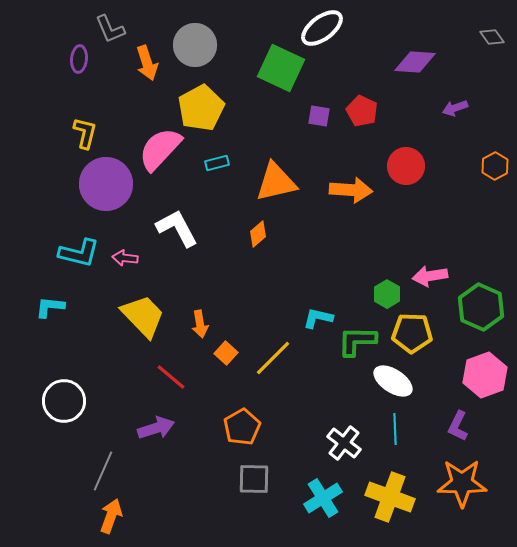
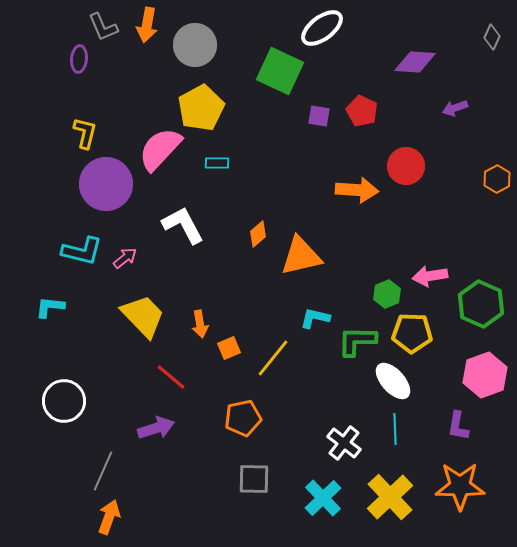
gray L-shape at (110, 29): moved 7 px left, 2 px up
gray diamond at (492, 37): rotated 60 degrees clockwise
orange arrow at (147, 63): moved 38 px up; rotated 28 degrees clockwise
green square at (281, 68): moved 1 px left, 3 px down
cyan rectangle at (217, 163): rotated 15 degrees clockwise
orange hexagon at (495, 166): moved 2 px right, 13 px down
orange triangle at (276, 182): moved 25 px right, 74 px down
orange arrow at (351, 190): moved 6 px right
white L-shape at (177, 228): moved 6 px right, 3 px up
cyan L-shape at (79, 253): moved 3 px right, 2 px up
pink arrow at (125, 258): rotated 135 degrees clockwise
green hexagon at (387, 294): rotated 8 degrees clockwise
green hexagon at (481, 307): moved 3 px up
cyan L-shape at (318, 318): moved 3 px left
orange square at (226, 353): moved 3 px right, 5 px up; rotated 25 degrees clockwise
yellow line at (273, 358): rotated 6 degrees counterclockwise
white ellipse at (393, 381): rotated 15 degrees clockwise
purple L-shape at (458, 426): rotated 16 degrees counterclockwise
orange pentagon at (242, 427): moved 1 px right, 9 px up; rotated 18 degrees clockwise
orange star at (462, 483): moved 2 px left, 3 px down
yellow cross at (390, 497): rotated 27 degrees clockwise
cyan cross at (323, 498): rotated 12 degrees counterclockwise
orange arrow at (111, 516): moved 2 px left, 1 px down
